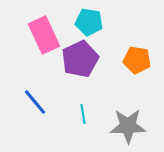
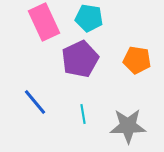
cyan pentagon: moved 4 px up
pink rectangle: moved 13 px up
